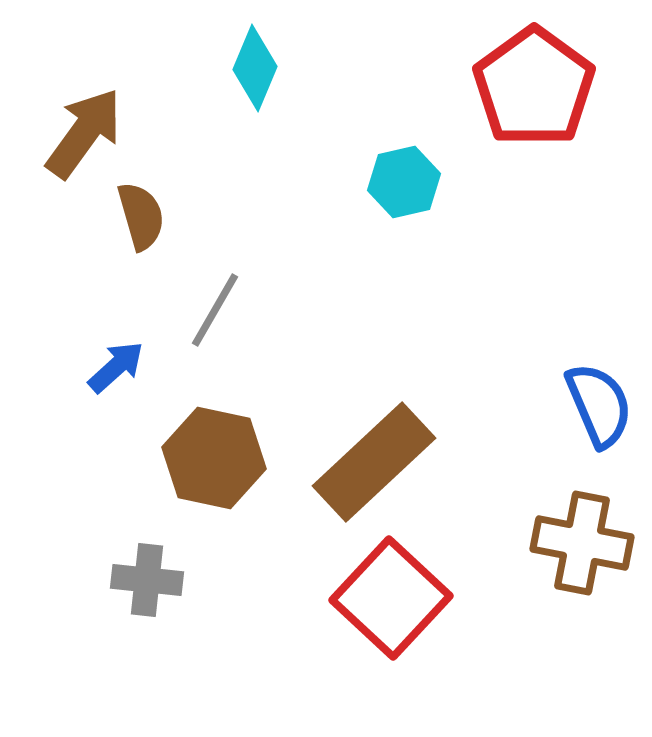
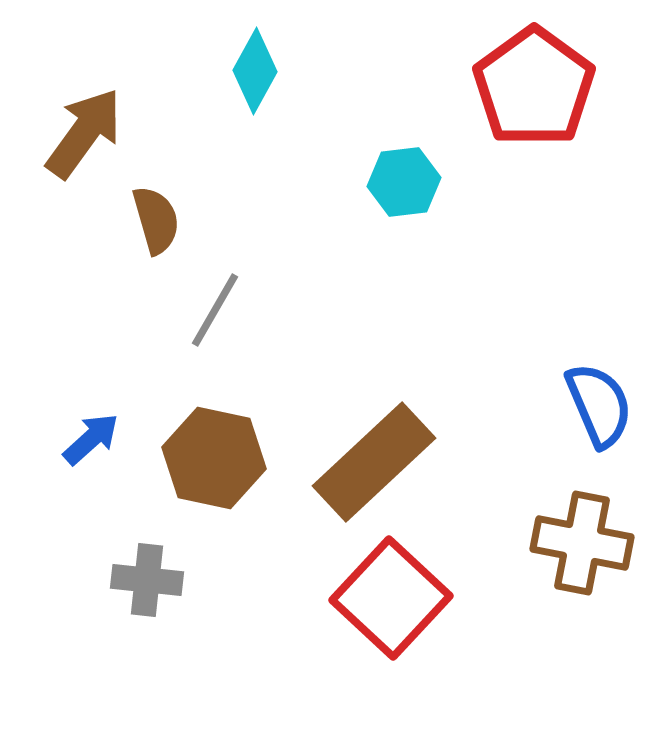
cyan diamond: moved 3 px down; rotated 6 degrees clockwise
cyan hexagon: rotated 6 degrees clockwise
brown semicircle: moved 15 px right, 4 px down
blue arrow: moved 25 px left, 72 px down
